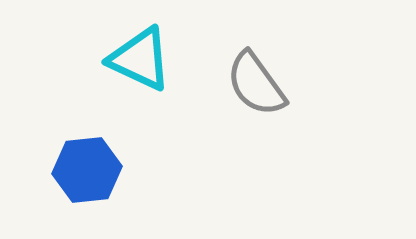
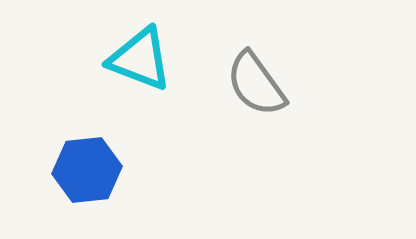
cyan triangle: rotated 4 degrees counterclockwise
